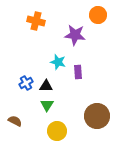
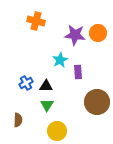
orange circle: moved 18 px down
cyan star: moved 2 px right, 2 px up; rotated 28 degrees clockwise
brown circle: moved 14 px up
brown semicircle: moved 3 px right, 1 px up; rotated 64 degrees clockwise
